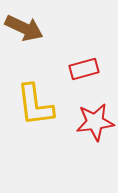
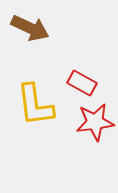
brown arrow: moved 6 px right
red rectangle: moved 2 px left, 14 px down; rotated 44 degrees clockwise
